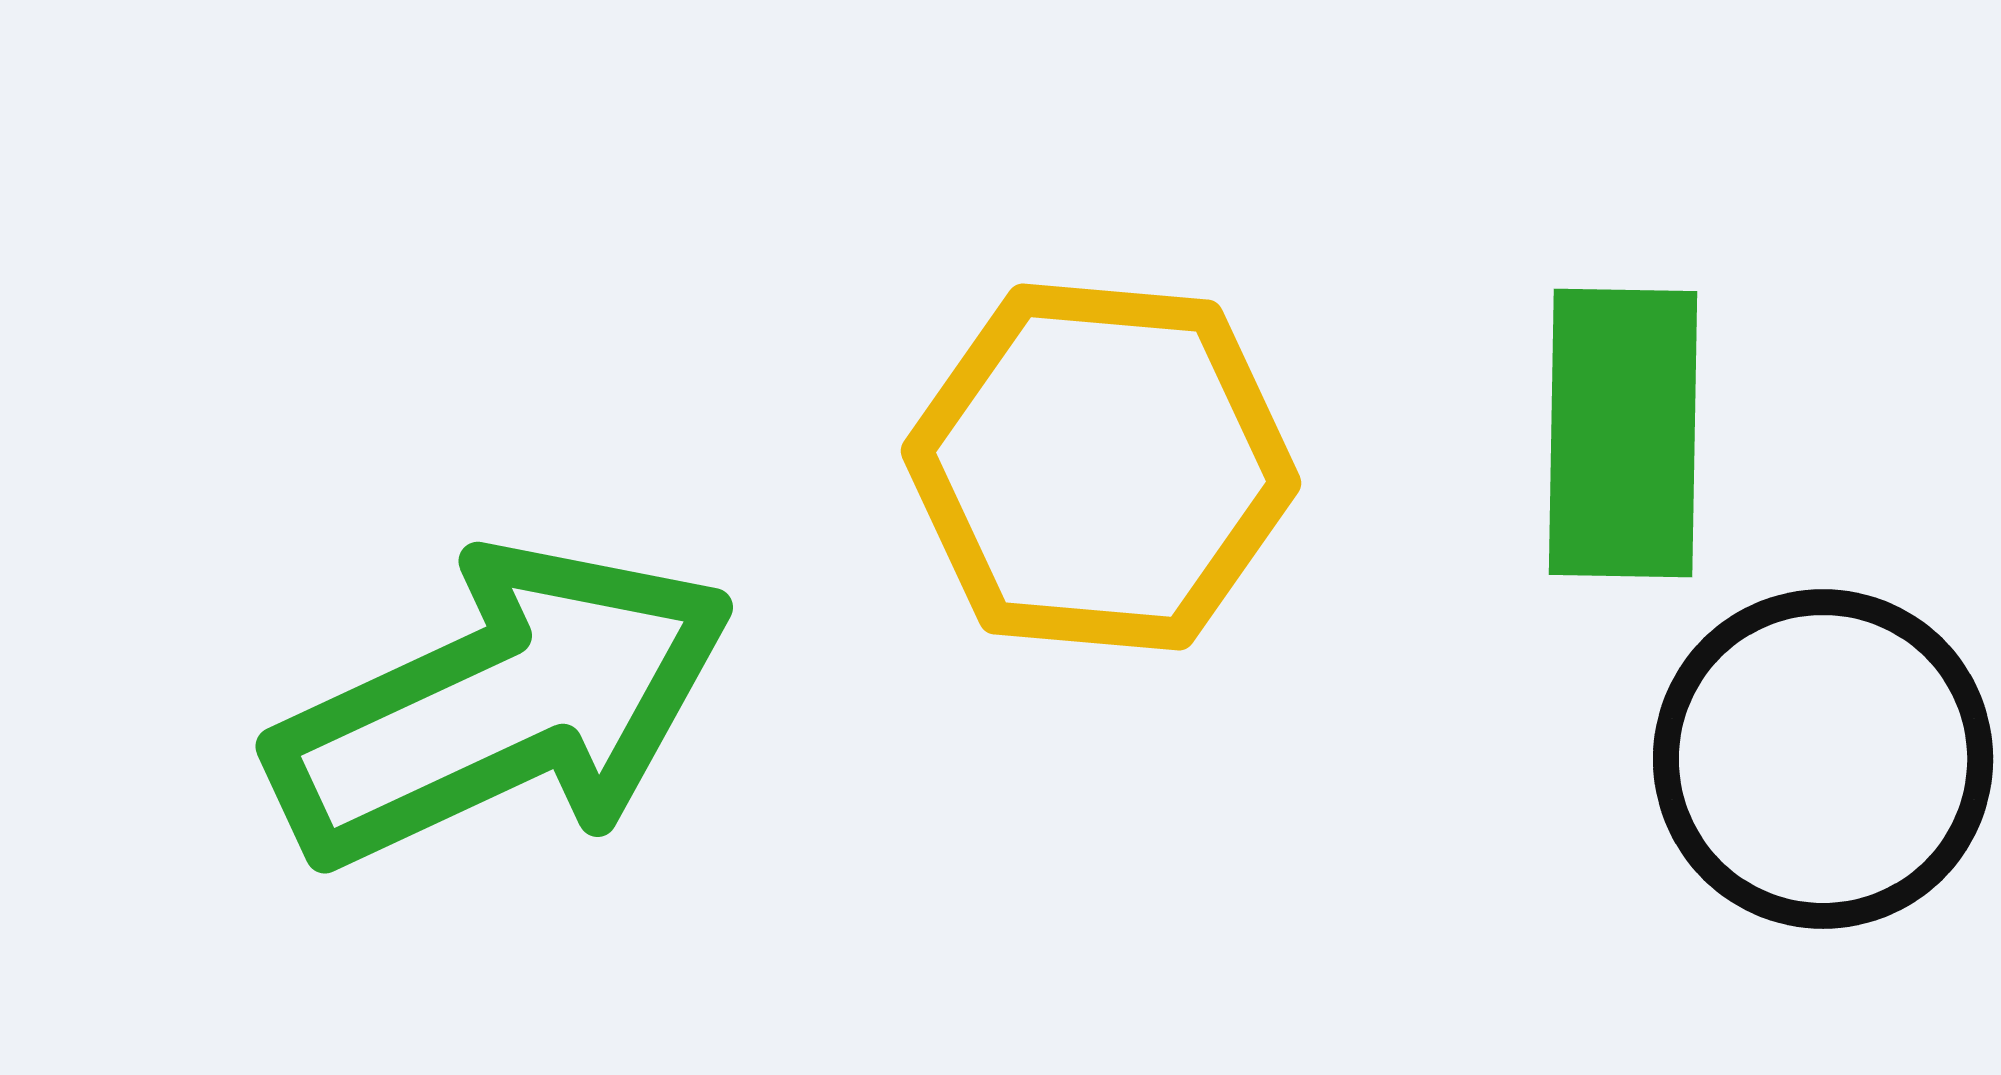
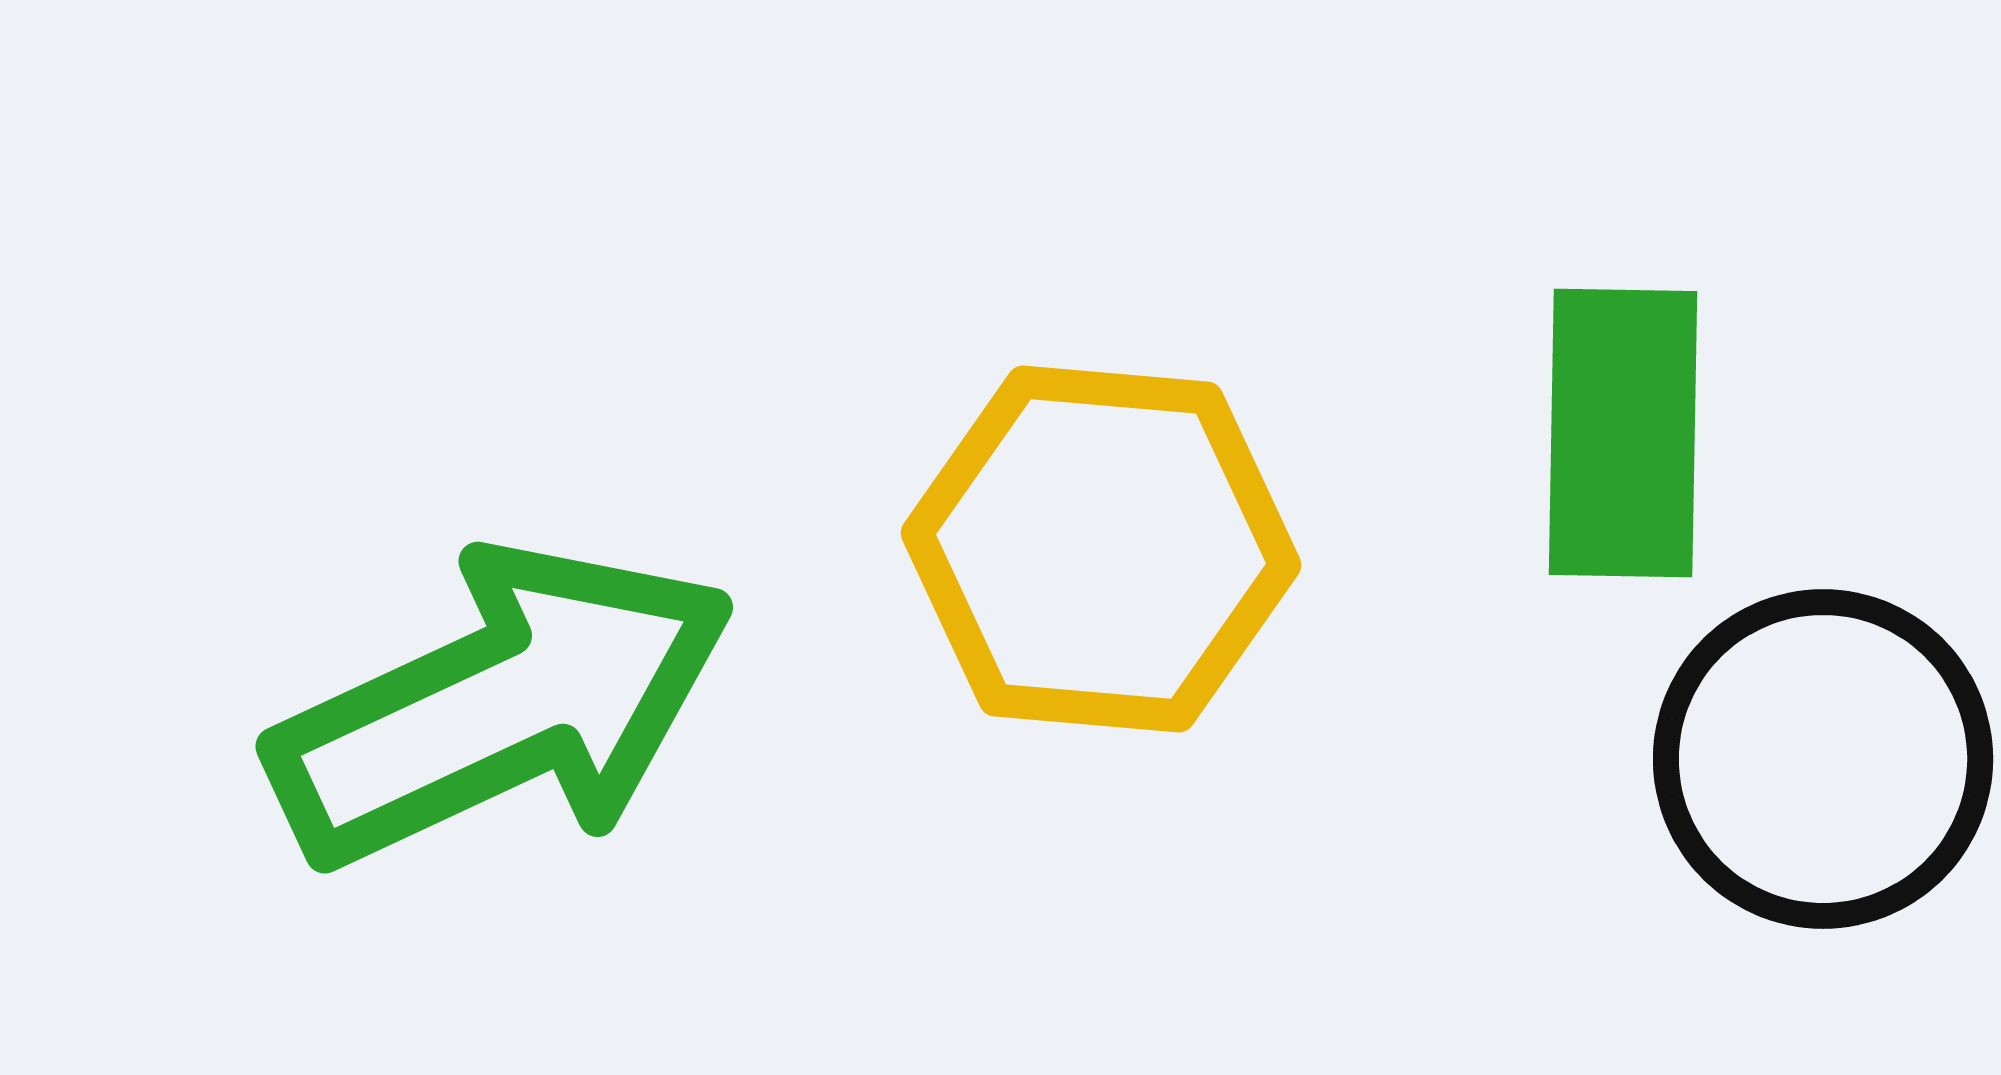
yellow hexagon: moved 82 px down
